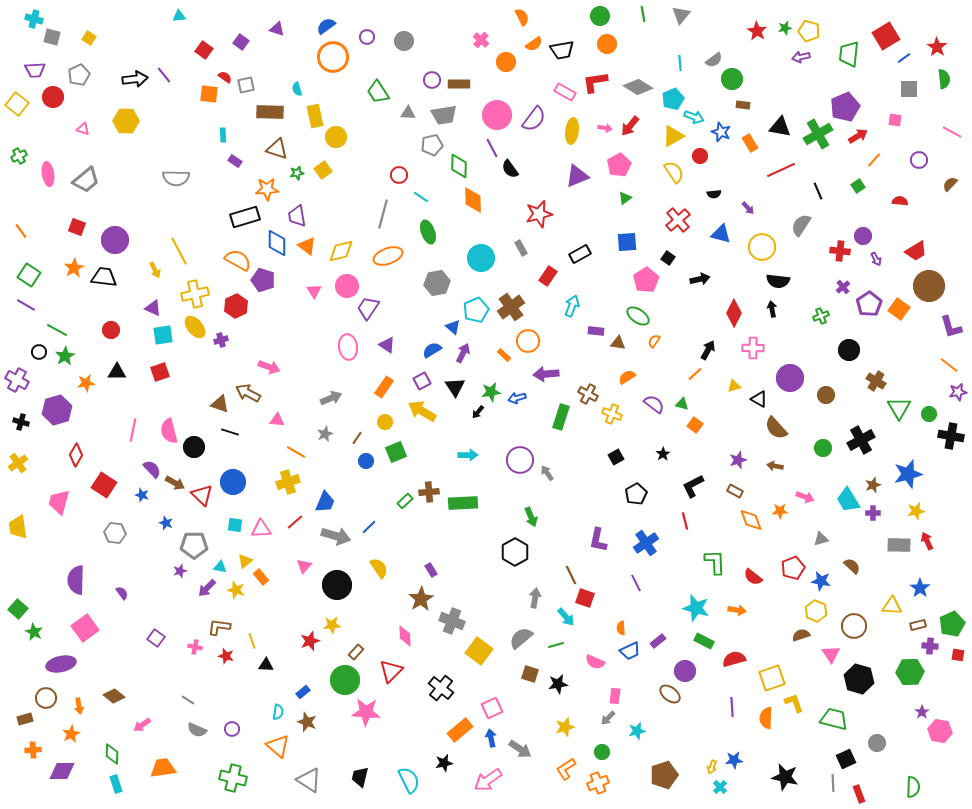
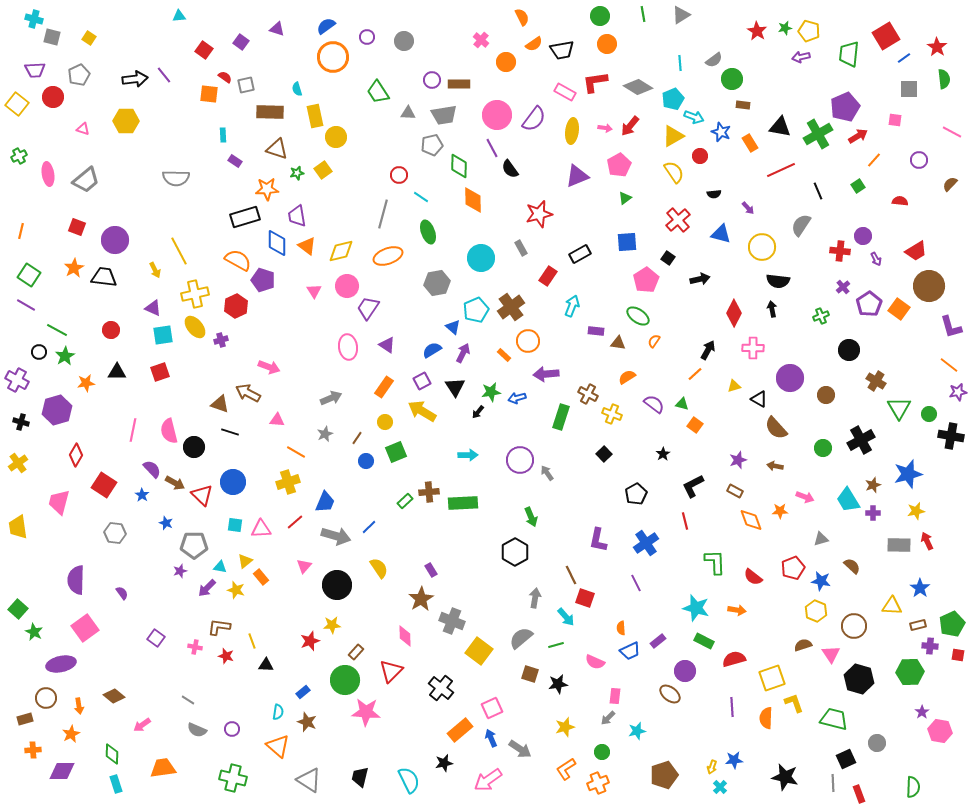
gray triangle at (681, 15): rotated 18 degrees clockwise
orange line at (21, 231): rotated 49 degrees clockwise
black square at (616, 457): moved 12 px left, 3 px up; rotated 14 degrees counterclockwise
blue star at (142, 495): rotated 16 degrees clockwise
brown semicircle at (801, 635): moved 2 px right, 10 px down
blue arrow at (491, 738): rotated 12 degrees counterclockwise
